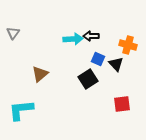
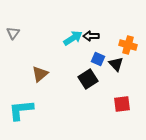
cyan arrow: moved 1 px up; rotated 30 degrees counterclockwise
